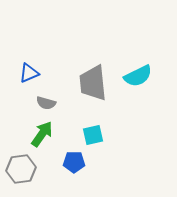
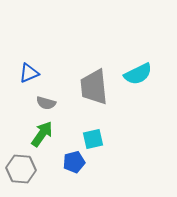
cyan semicircle: moved 2 px up
gray trapezoid: moved 1 px right, 4 px down
cyan square: moved 4 px down
blue pentagon: rotated 15 degrees counterclockwise
gray hexagon: rotated 12 degrees clockwise
